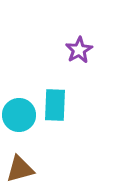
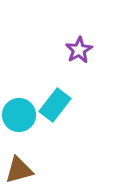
cyan rectangle: rotated 36 degrees clockwise
brown triangle: moved 1 px left, 1 px down
